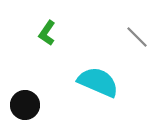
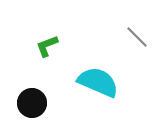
green L-shape: moved 13 px down; rotated 35 degrees clockwise
black circle: moved 7 px right, 2 px up
